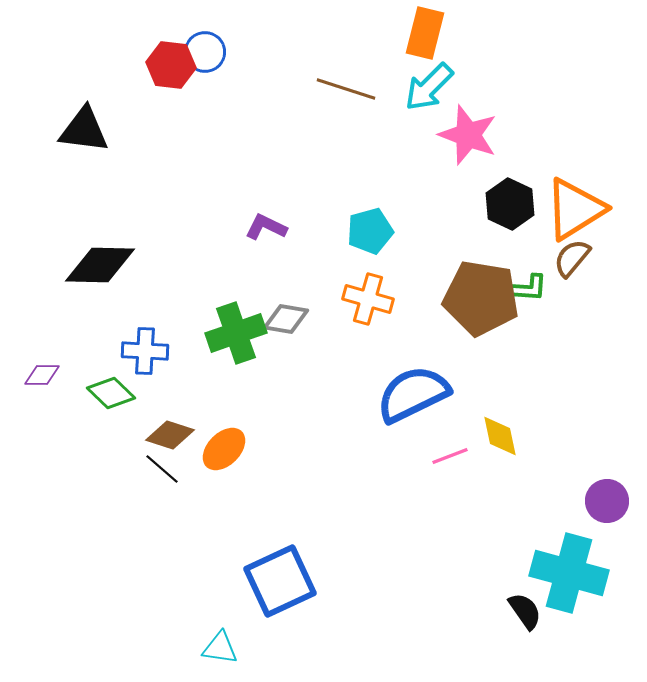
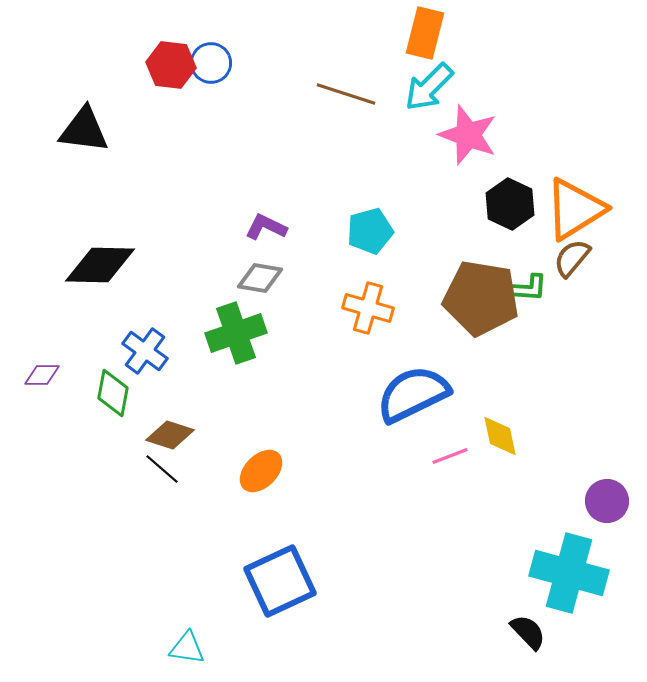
blue circle: moved 6 px right, 11 px down
brown line: moved 5 px down
orange cross: moved 9 px down
gray diamond: moved 26 px left, 41 px up
blue cross: rotated 33 degrees clockwise
green diamond: moved 2 px right; rotated 57 degrees clockwise
orange ellipse: moved 37 px right, 22 px down
black semicircle: moved 3 px right, 21 px down; rotated 9 degrees counterclockwise
cyan triangle: moved 33 px left
